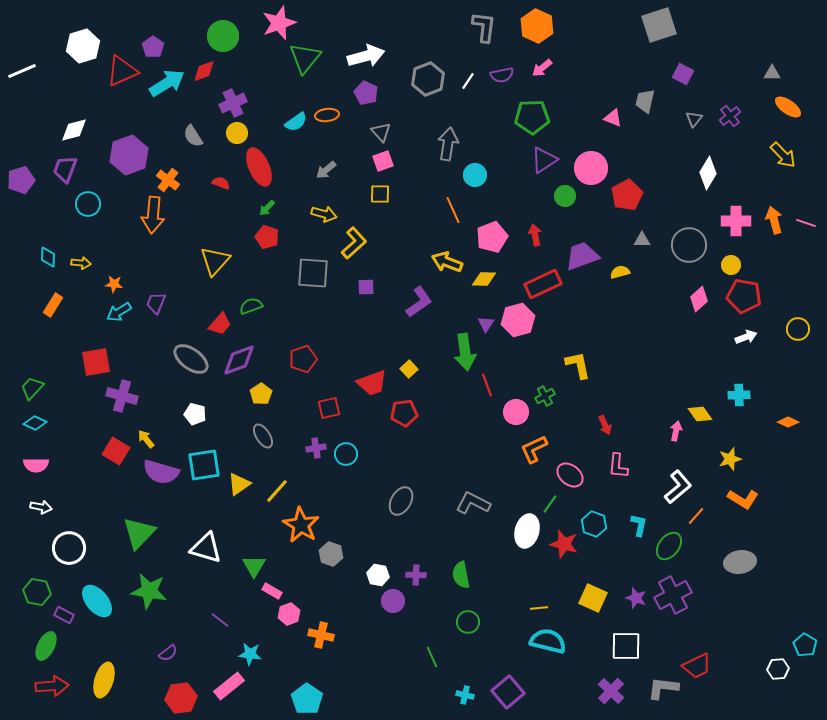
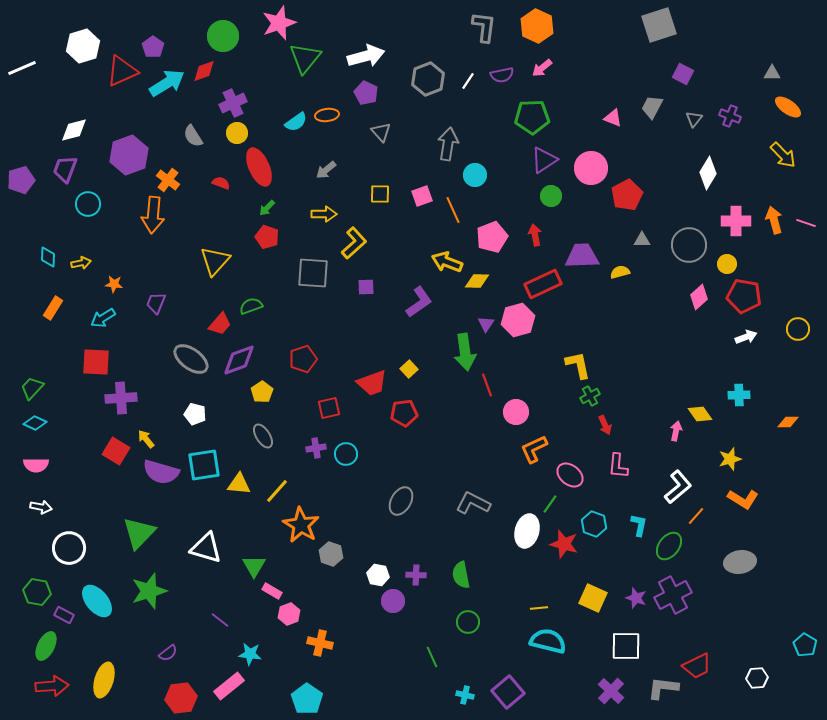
white line at (22, 71): moved 3 px up
gray trapezoid at (645, 101): moved 7 px right, 6 px down; rotated 15 degrees clockwise
purple cross at (730, 116): rotated 30 degrees counterclockwise
pink square at (383, 161): moved 39 px right, 35 px down
green circle at (565, 196): moved 14 px left
yellow arrow at (324, 214): rotated 15 degrees counterclockwise
purple trapezoid at (582, 256): rotated 18 degrees clockwise
yellow arrow at (81, 263): rotated 18 degrees counterclockwise
yellow circle at (731, 265): moved 4 px left, 1 px up
yellow diamond at (484, 279): moved 7 px left, 2 px down
pink diamond at (699, 299): moved 2 px up
orange rectangle at (53, 305): moved 3 px down
cyan arrow at (119, 312): moved 16 px left, 6 px down
red square at (96, 362): rotated 12 degrees clockwise
yellow pentagon at (261, 394): moved 1 px right, 2 px up
purple cross at (122, 396): moved 1 px left, 2 px down; rotated 20 degrees counterclockwise
green cross at (545, 396): moved 45 px right
orange diamond at (788, 422): rotated 25 degrees counterclockwise
yellow triangle at (239, 484): rotated 40 degrees clockwise
green star at (149, 591): rotated 27 degrees counterclockwise
orange cross at (321, 635): moved 1 px left, 8 px down
white hexagon at (778, 669): moved 21 px left, 9 px down
